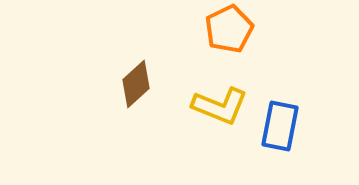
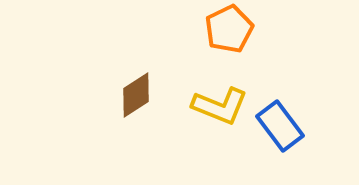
brown diamond: moved 11 px down; rotated 9 degrees clockwise
blue rectangle: rotated 48 degrees counterclockwise
